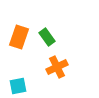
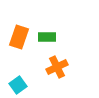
green rectangle: rotated 54 degrees counterclockwise
cyan square: moved 1 px up; rotated 24 degrees counterclockwise
